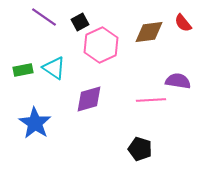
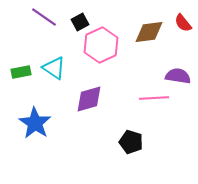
green rectangle: moved 2 px left, 2 px down
purple semicircle: moved 5 px up
pink line: moved 3 px right, 2 px up
black pentagon: moved 9 px left, 7 px up
